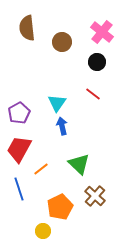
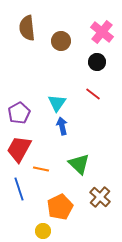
brown circle: moved 1 px left, 1 px up
orange line: rotated 49 degrees clockwise
brown cross: moved 5 px right, 1 px down
